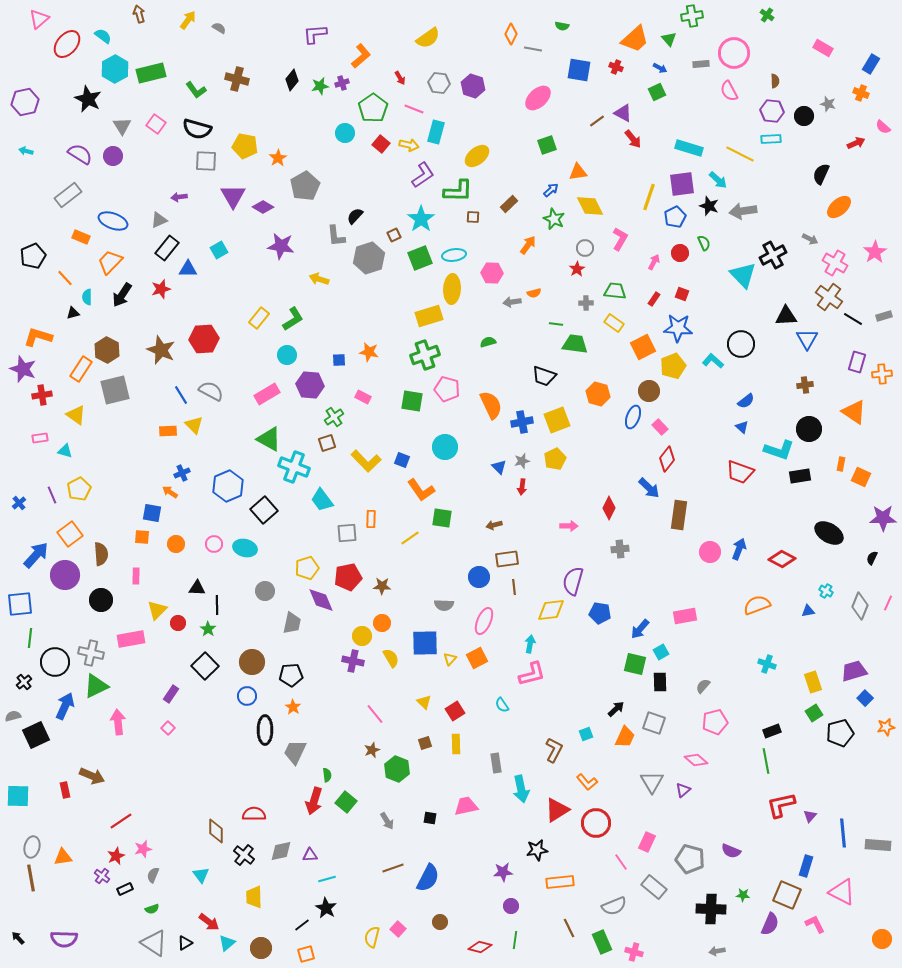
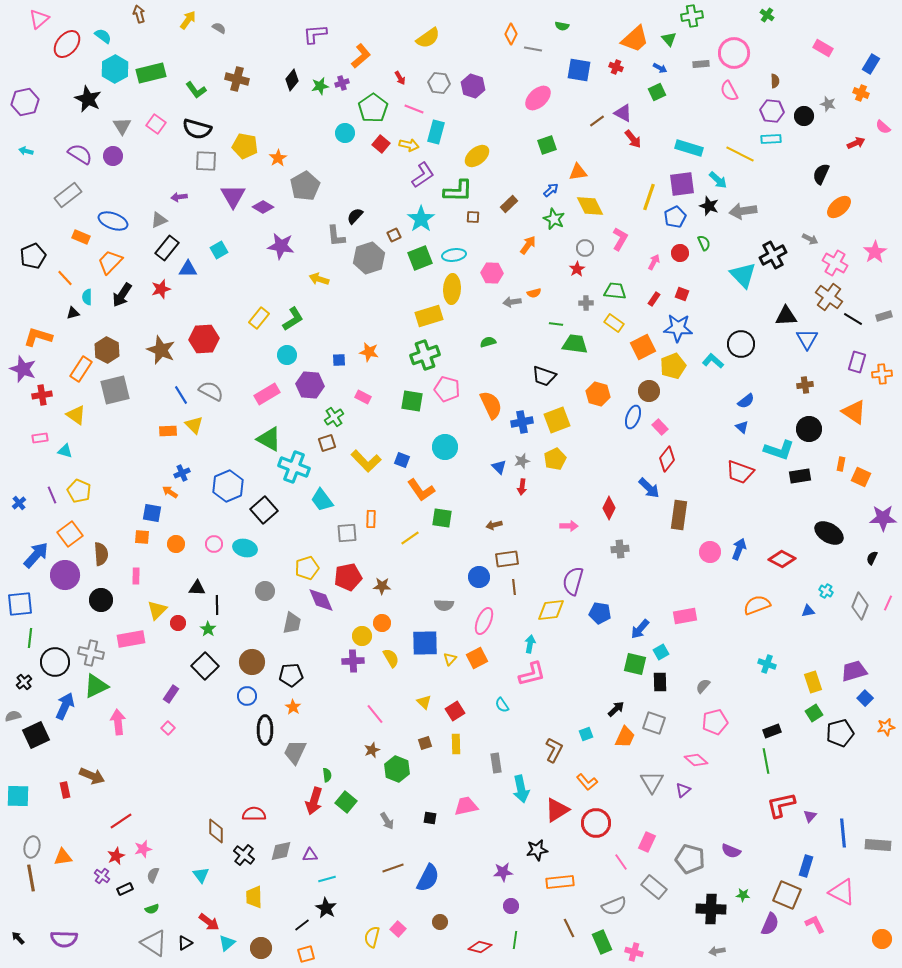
yellow pentagon at (79, 489): moved 2 px down; rotated 20 degrees counterclockwise
purple cross at (353, 661): rotated 15 degrees counterclockwise
